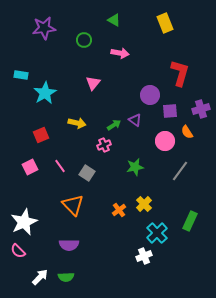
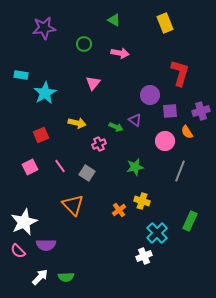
green circle: moved 4 px down
purple cross: moved 2 px down
green arrow: moved 2 px right, 2 px down; rotated 56 degrees clockwise
pink cross: moved 5 px left, 1 px up
gray line: rotated 15 degrees counterclockwise
yellow cross: moved 2 px left, 3 px up; rotated 28 degrees counterclockwise
purple semicircle: moved 23 px left
